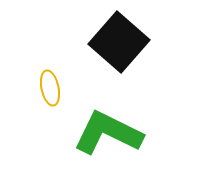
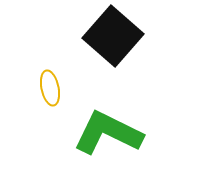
black square: moved 6 px left, 6 px up
